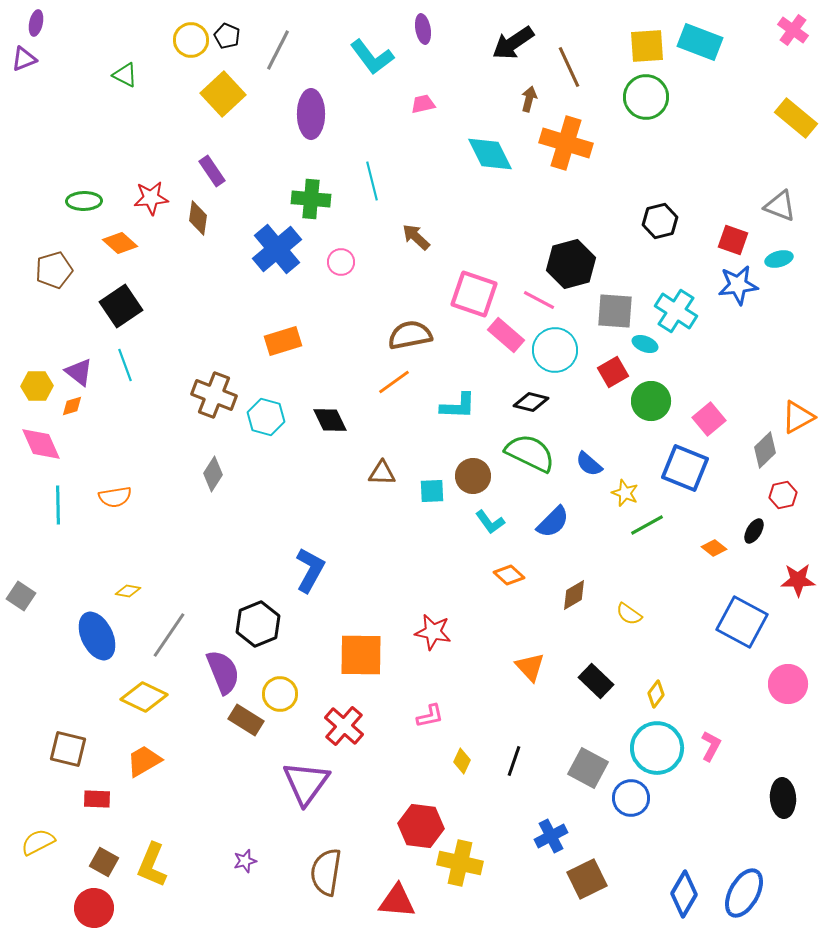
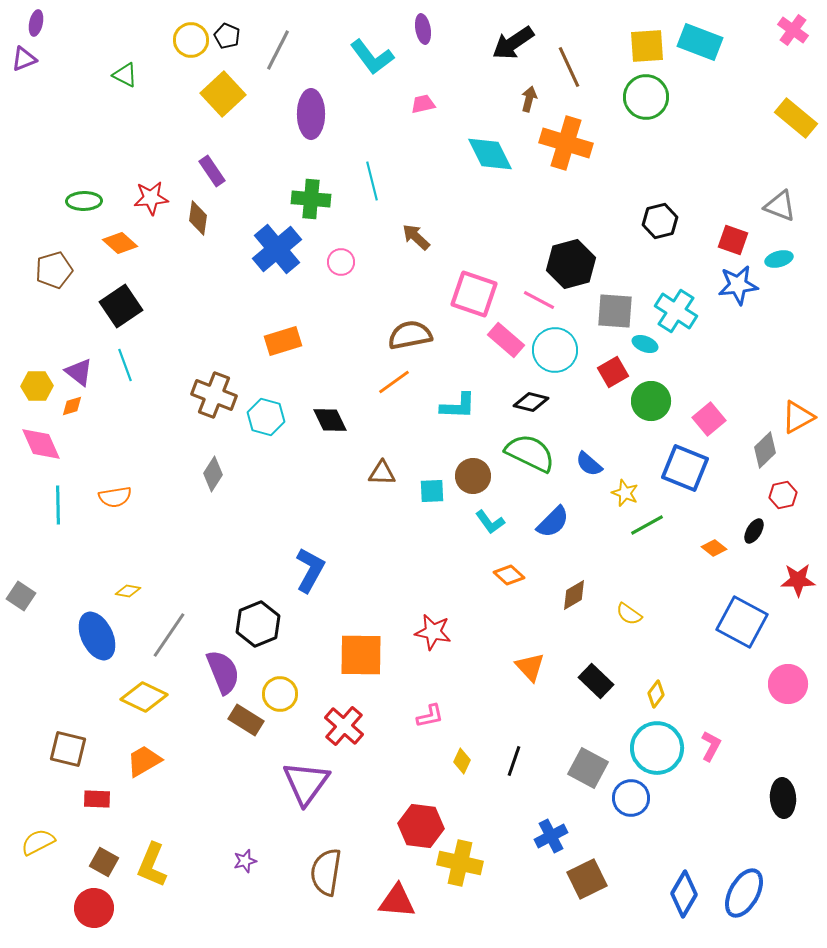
pink rectangle at (506, 335): moved 5 px down
